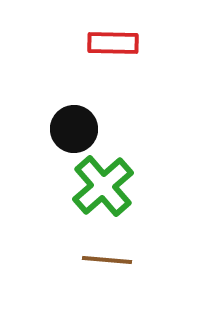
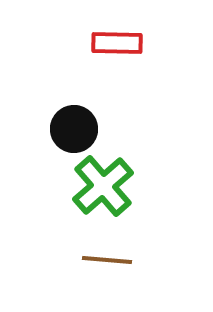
red rectangle: moved 4 px right
